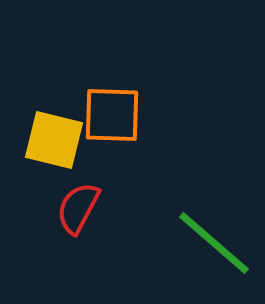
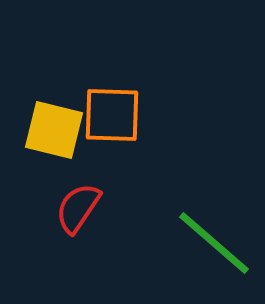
yellow square: moved 10 px up
red semicircle: rotated 6 degrees clockwise
